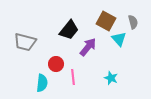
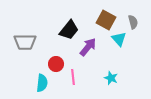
brown square: moved 1 px up
gray trapezoid: rotated 15 degrees counterclockwise
